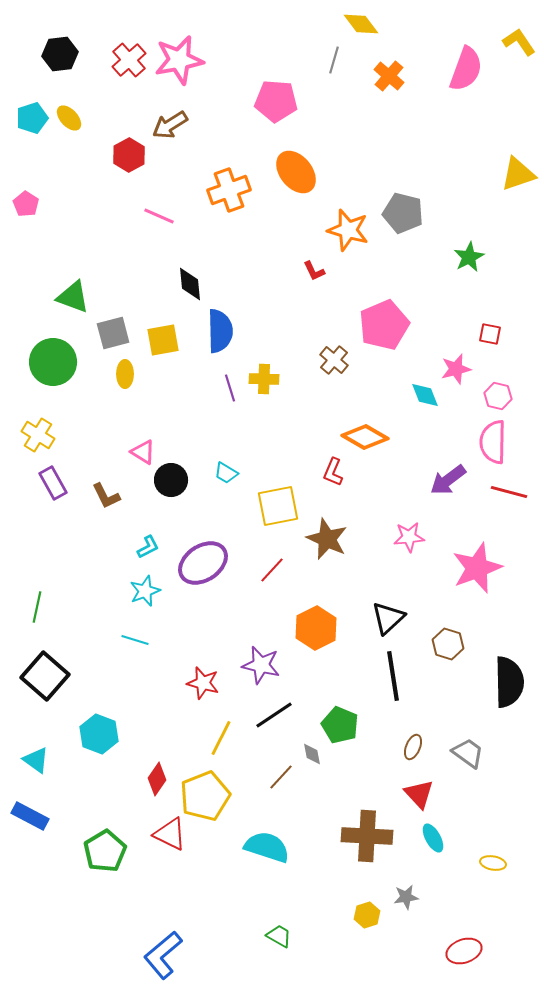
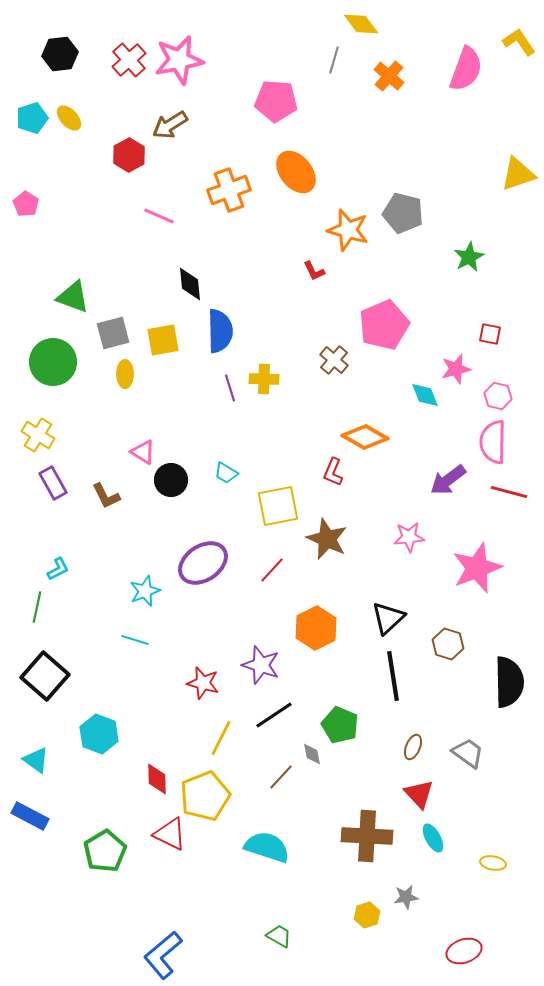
cyan L-shape at (148, 547): moved 90 px left, 22 px down
purple star at (261, 665): rotated 6 degrees clockwise
red diamond at (157, 779): rotated 36 degrees counterclockwise
